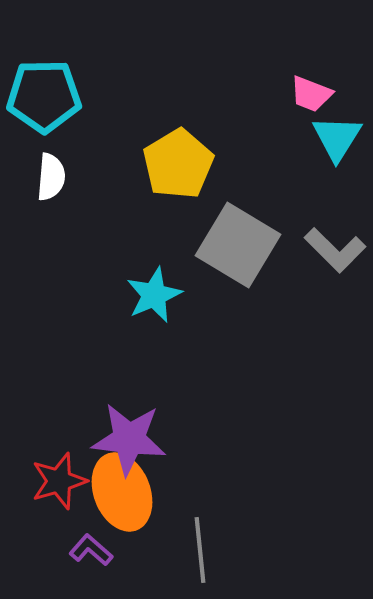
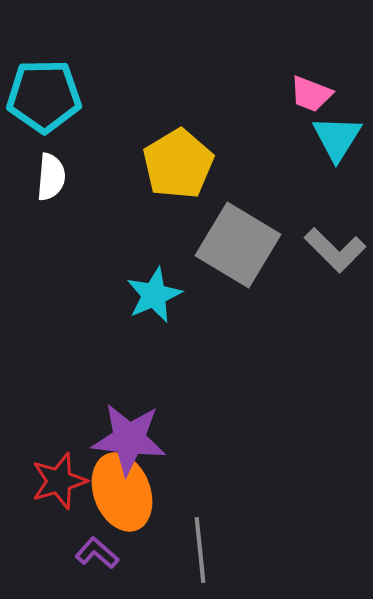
purple L-shape: moved 6 px right, 3 px down
